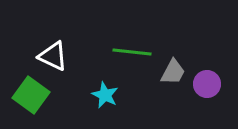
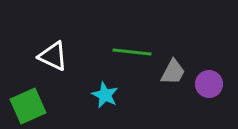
purple circle: moved 2 px right
green square: moved 3 px left, 11 px down; rotated 30 degrees clockwise
